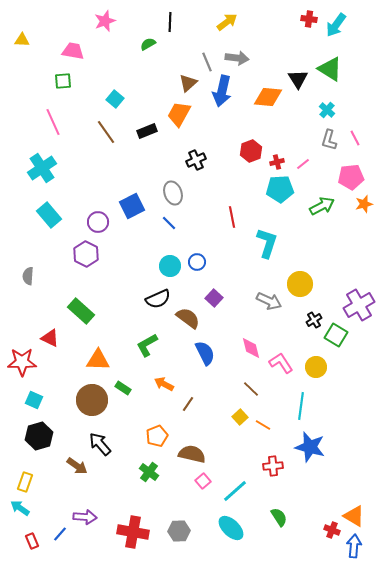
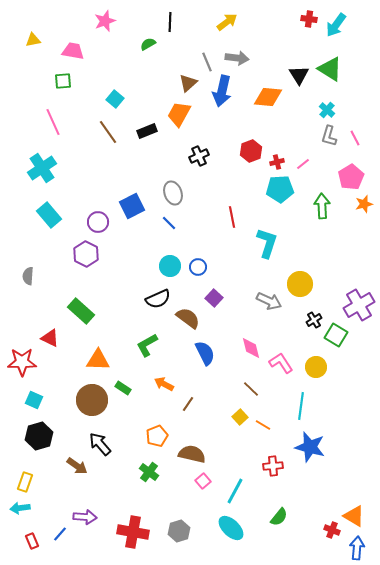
yellow triangle at (22, 40): moved 11 px right; rotated 14 degrees counterclockwise
black triangle at (298, 79): moved 1 px right, 4 px up
brown line at (106, 132): moved 2 px right
gray L-shape at (329, 140): moved 4 px up
black cross at (196, 160): moved 3 px right, 4 px up
pink pentagon at (351, 177): rotated 25 degrees counterclockwise
green arrow at (322, 206): rotated 65 degrees counterclockwise
blue circle at (197, 262): moved 1 px right, 5 px down
cyan line at (235, 491): rotated 20 degrees counterclockwise
cyan arrow at (20, 508): rotated 42 degrees counterclockwise
green semicircle at (279, 517): rotated 72 degrees clockwise
gray hexagon at (179, 531): rotated 15 degrees counterclockwise
blue arrow at (354, 546): moved 3 px right, 2 px down
